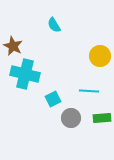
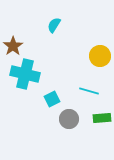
cyan semicircle: rotated 63 degrees clockwise
brown star: rotated 12 degrees clockwise
cyan line: rotated 12 degrees clockwise
cyan square: moved 1 px left
gray circle: moved 2 px left, 1 px down
